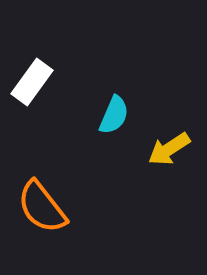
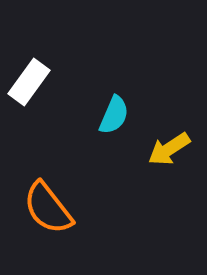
white rectangle: moved 3 px left
orange semicircle: moved 6 px right, 1 px down
